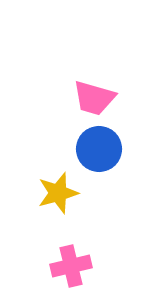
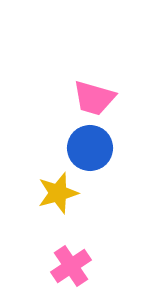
blue circle: moved 9 px left, 1 px up
pink cross: rotated 21 degrees counterclockwise
